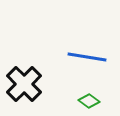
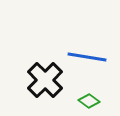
black cross: moved 21 px right, 4 px up
